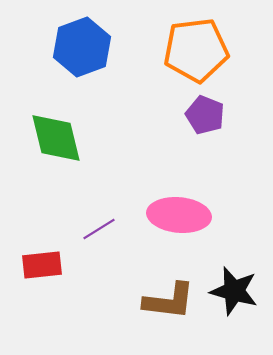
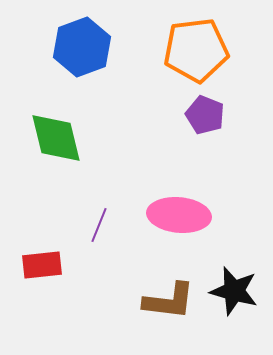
purple line: moved 4 px up; rotated 36 degrees counterclockwise
